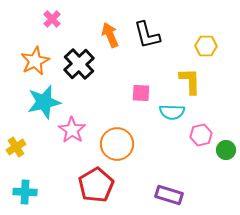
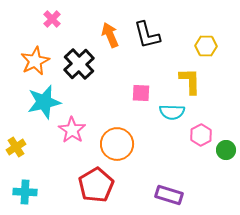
pink hexagon: rotated 15 degrees counterclockwise
